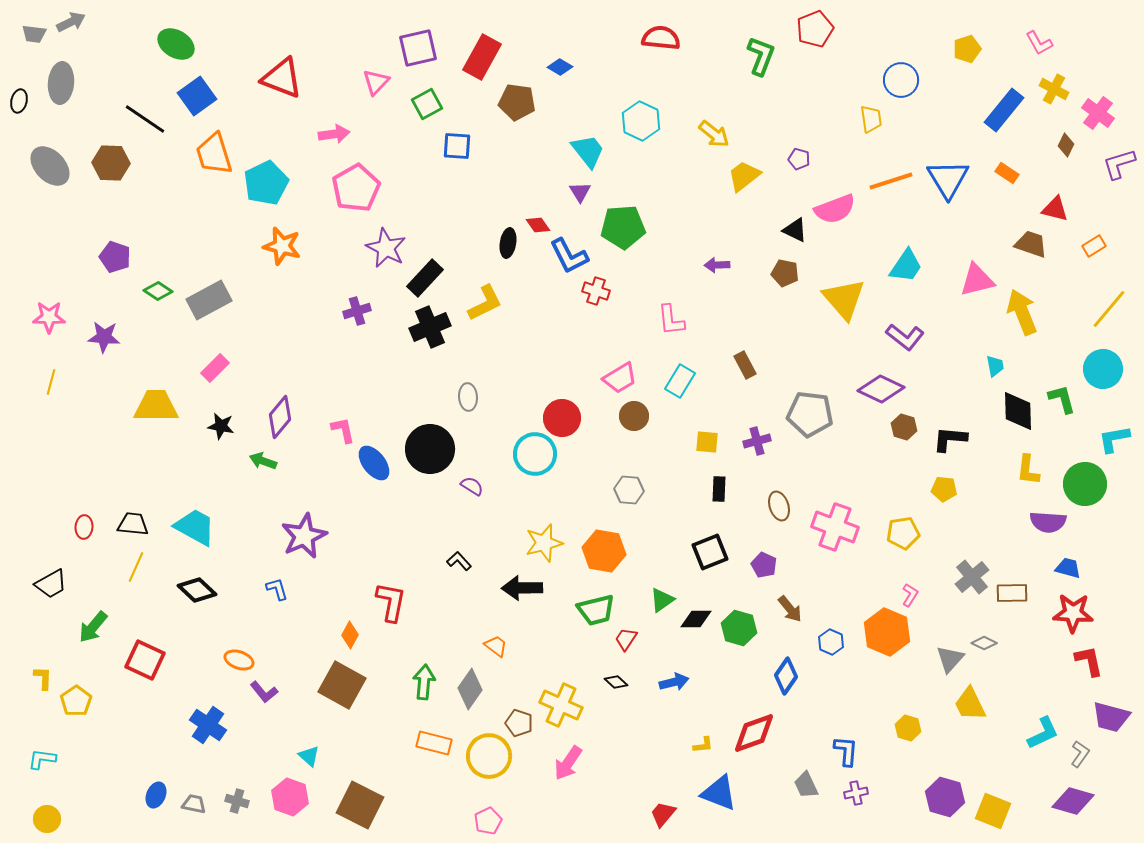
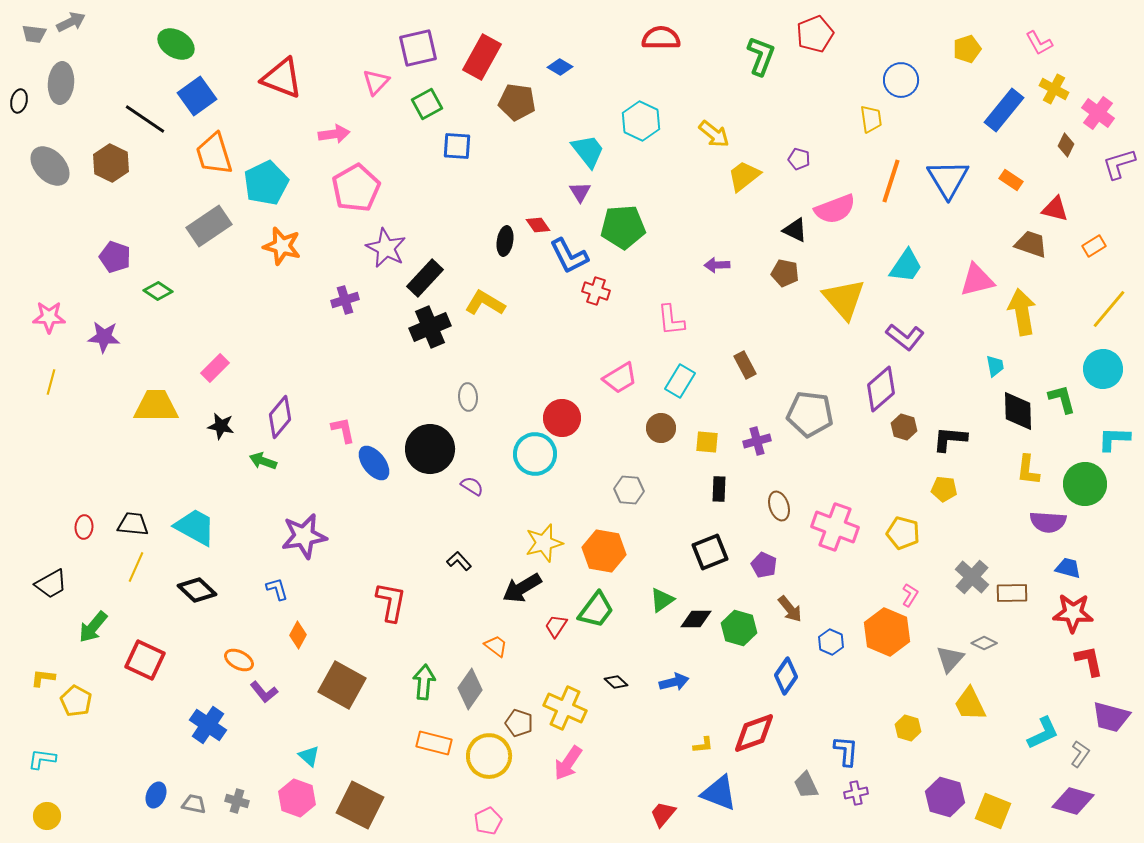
red pentagon at (815, 29): moved 5 px down
red semicircle at (661, 38): rotated 6 degrees counterclockwise
brown hexagon at (111, 163): rotated 24 degrees clockwise
orange rectangle at (1007, 173): moved 4 px right, 7 px down
orange line at (891, 181): rotated 54 degrees counterclockwise
black ellipse at (508, 243): moved 3 px left, 2 px up
gray rectangle at (209, 300): moved 74 px up; rotated 6 degrees counterclockwise
yellow L-shape at (485, 303): rotated 123 degrees counterclockwise
purple cross at (357, 311): moved 12 px left, 11 px up
yellow arrow at (1022, 312): rotated 12 degrees clockwise
purple diamond at (881, 389): rotated 66 degrees counterclockwise
brown circle at (634, 416): moved 27 px right, 12 px down
cyan L-shape at (1114, 439): rotated 12 degrees clockwise
yellow pentagon at (903, 533): rotated 24 degrees clockwise
purple star at (304, 536): rotated 15 degrees clockwise
gray cross at (972, 577): rotated 8 degrees counterclockwise
black arrow at (522, 588): rotated 30 degrees counterclockwise
green trapezoid at (596, 610): rotated 39 degrees counterclockwise
orange diamond at (350, 635): moved 52 px left
red trapezoid at (626, 639): moved 70 px left, 13 px up
orange ellipse at (239, 660): rotated 8 degrees clockwise
yellow L-shape at (43, 678): rotated 85 degrees counterclockwise
yellow pentagon at (76, 701): rotated 8 degrees counterclockwise
yellow cross at (561, 705): moved 4 px right, 3 px down
pink hexagon at (290, 797): moved 7 px right, 1 px down
yellow circle at (47, 819): moved 3 px up
